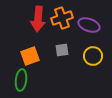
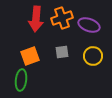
red arrow: moved 2 px left
gray square: moved 2 px down
